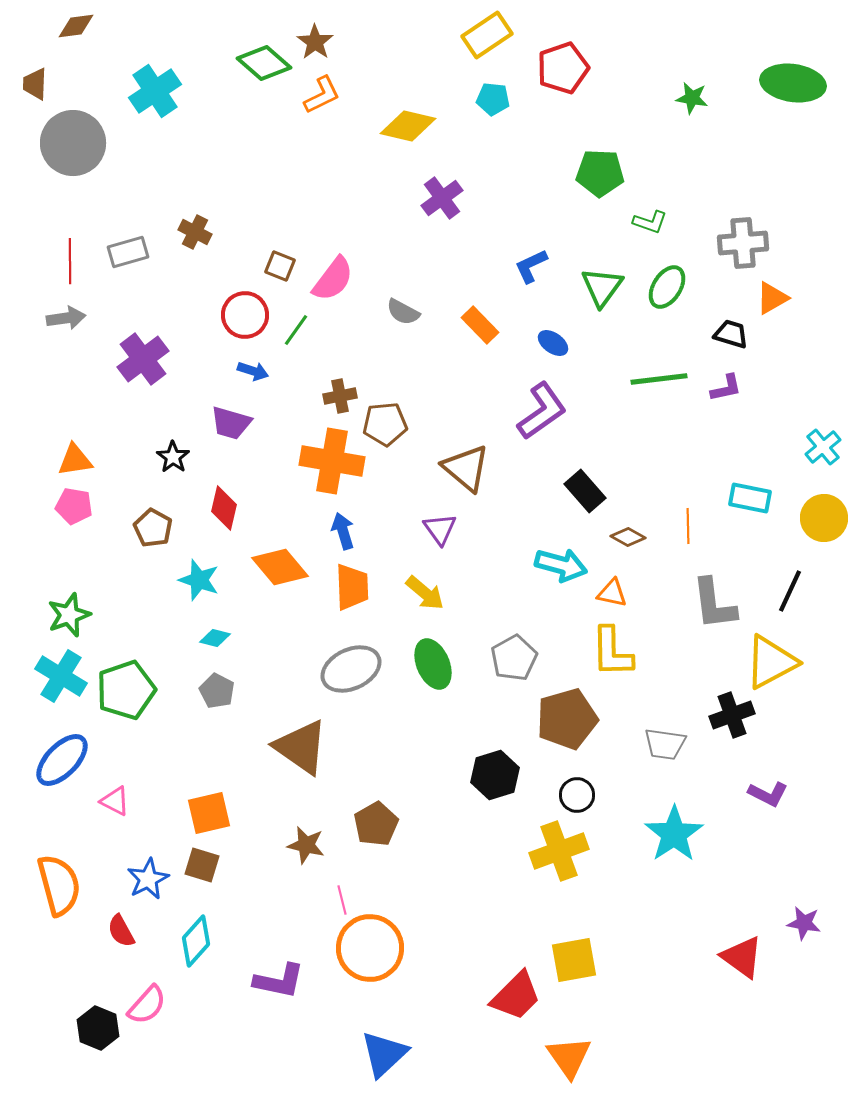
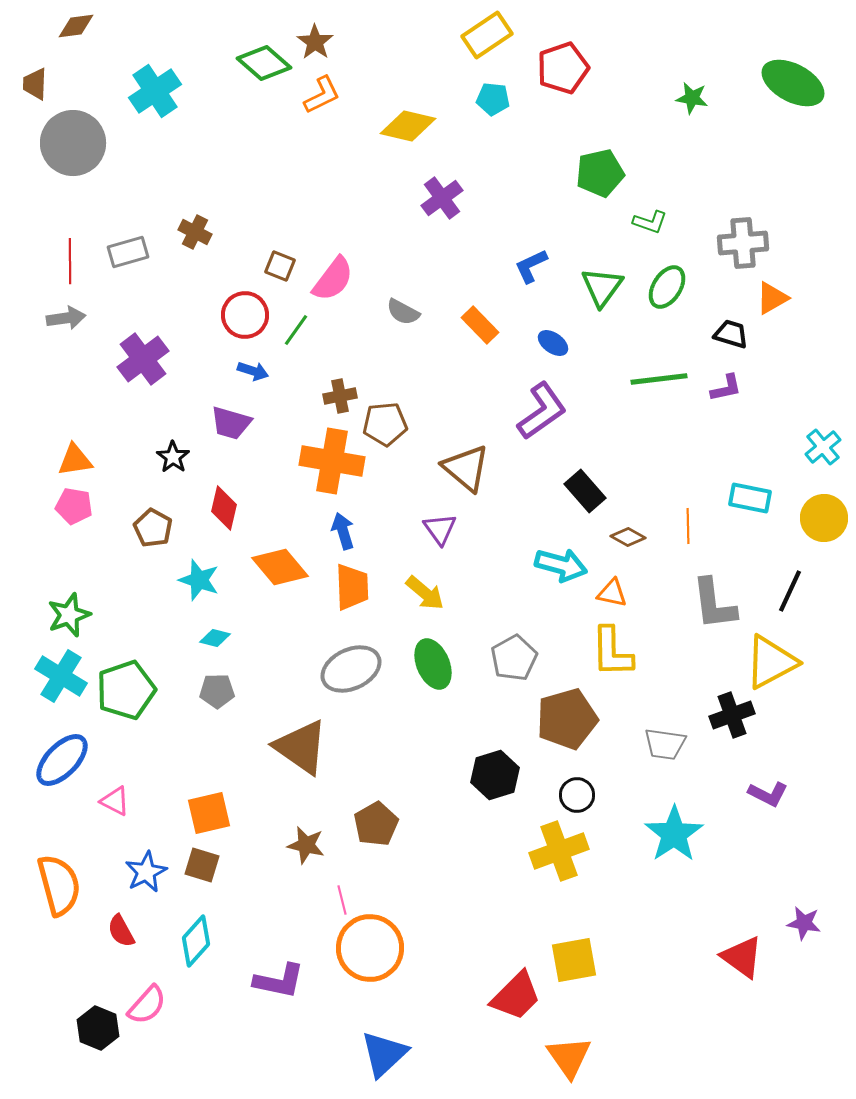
green ellipse at (793, 83): rotated 20 degrees clockwise
green pentagon at (600, 173): rotated 15 degrees counterclockwise
gray pentagon at (217, 691): rotated 28 degrees counterclockwise
blue star at (148, 879): moved 2 px left, 7 px up
